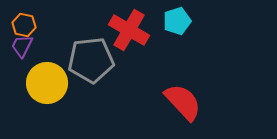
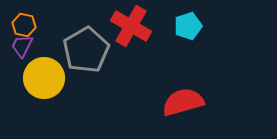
cyan pentagon: moved 11 px right, 5 px down
red cross: moved 2 px right, 4 px up
gray pentagon: moved 5 px left, 10 px up; rotated 24 degrees counterclockwise
yellow circle: moved 3 px left, 5 px up
red semicircle: rotated 63 degrees counterclockwise
